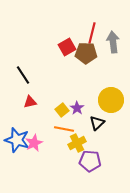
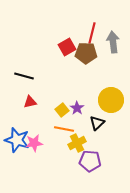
black line: moved 1 px right, 1 px down; rotated 42 degrees counterclockwise
pink star: rotated 18 degrees clockwise
